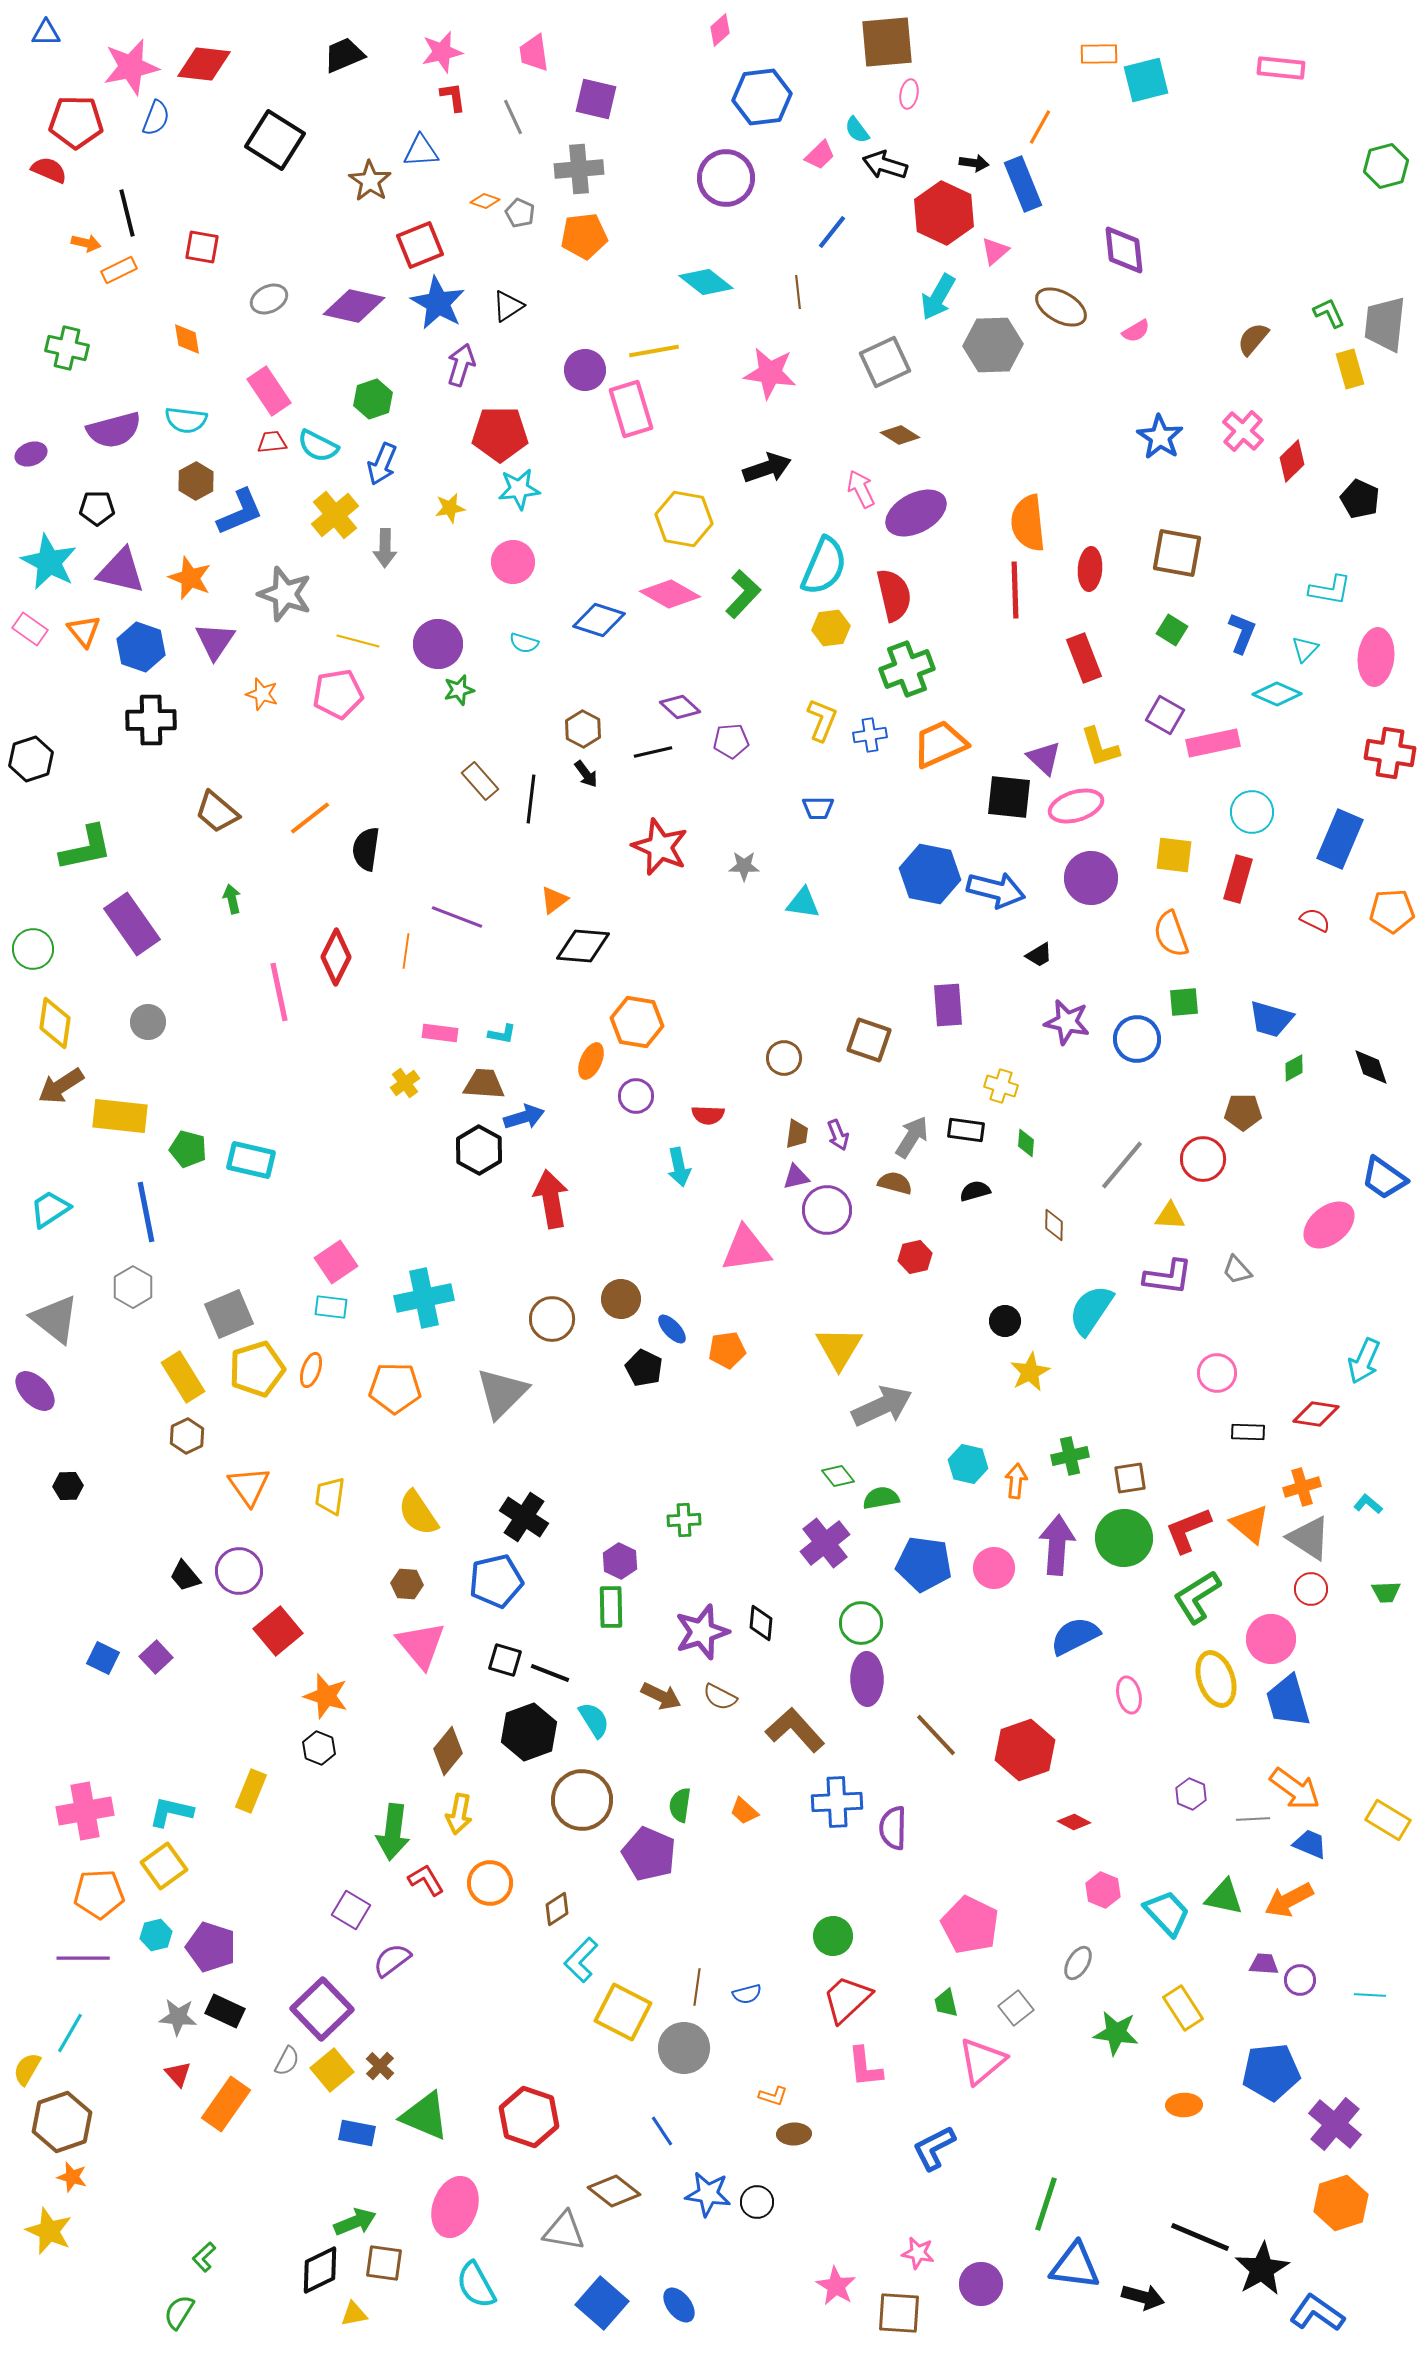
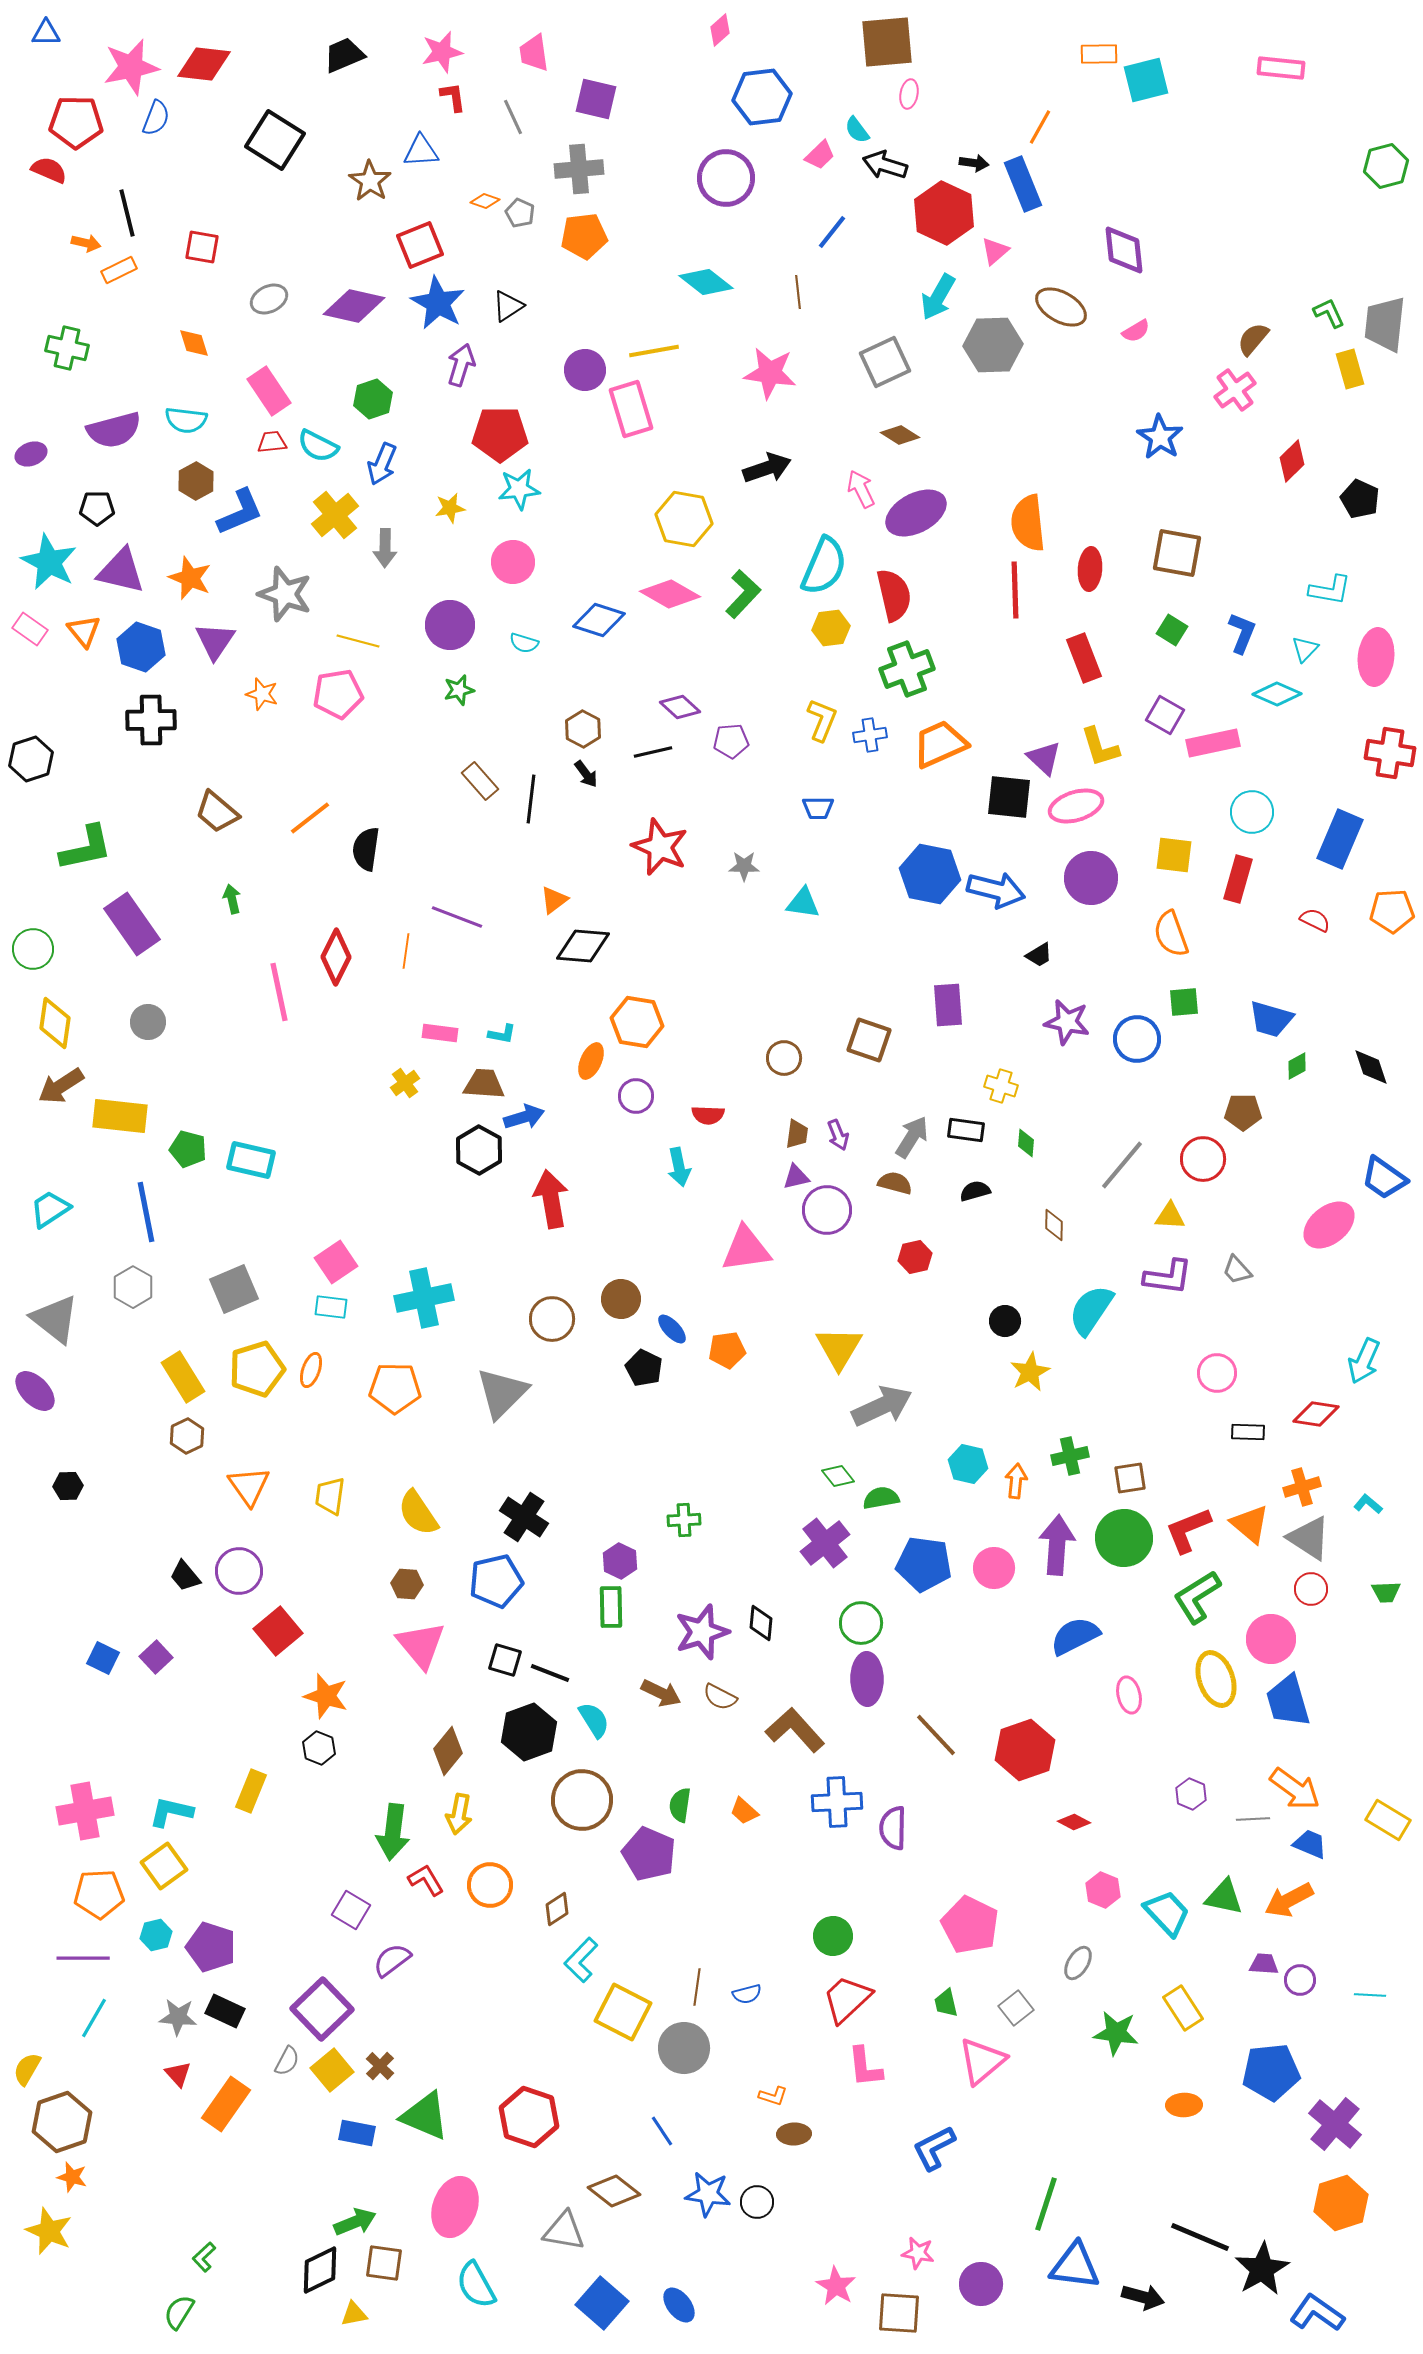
orange diamond at (187, 339): moved 7 px right, 4 px down; rotated 8 degrees counterclockwise
pink cross at (1243, 431): moved 8 px left, 41 px up; rotated 12 degrees clockwise
purple circle at (438, 644): moved 12 px right, 19 px up
green diamond at (1294, 1068): moved 3 px right, 2 px up
gray square at (229, 1314): moved 5 px right, 25 px up
brown arrow at (661, 1696): moved 3 px up
orange circle at (490, 1883): moved 2 px down
cyan line at (70, 2033): moved 24 px right, 15 px up
